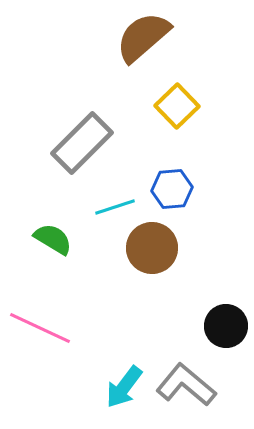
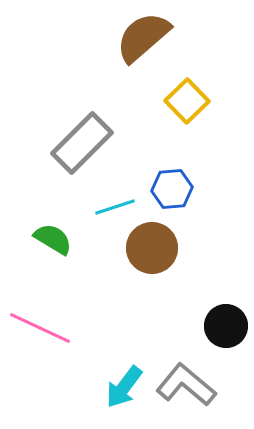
yellow square: moved 10 px right, 5 px up
